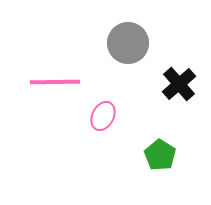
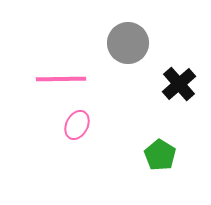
pink line: moved 6 px right, 3 px up
pink ellipse: moved 26 px left, 9 px down
